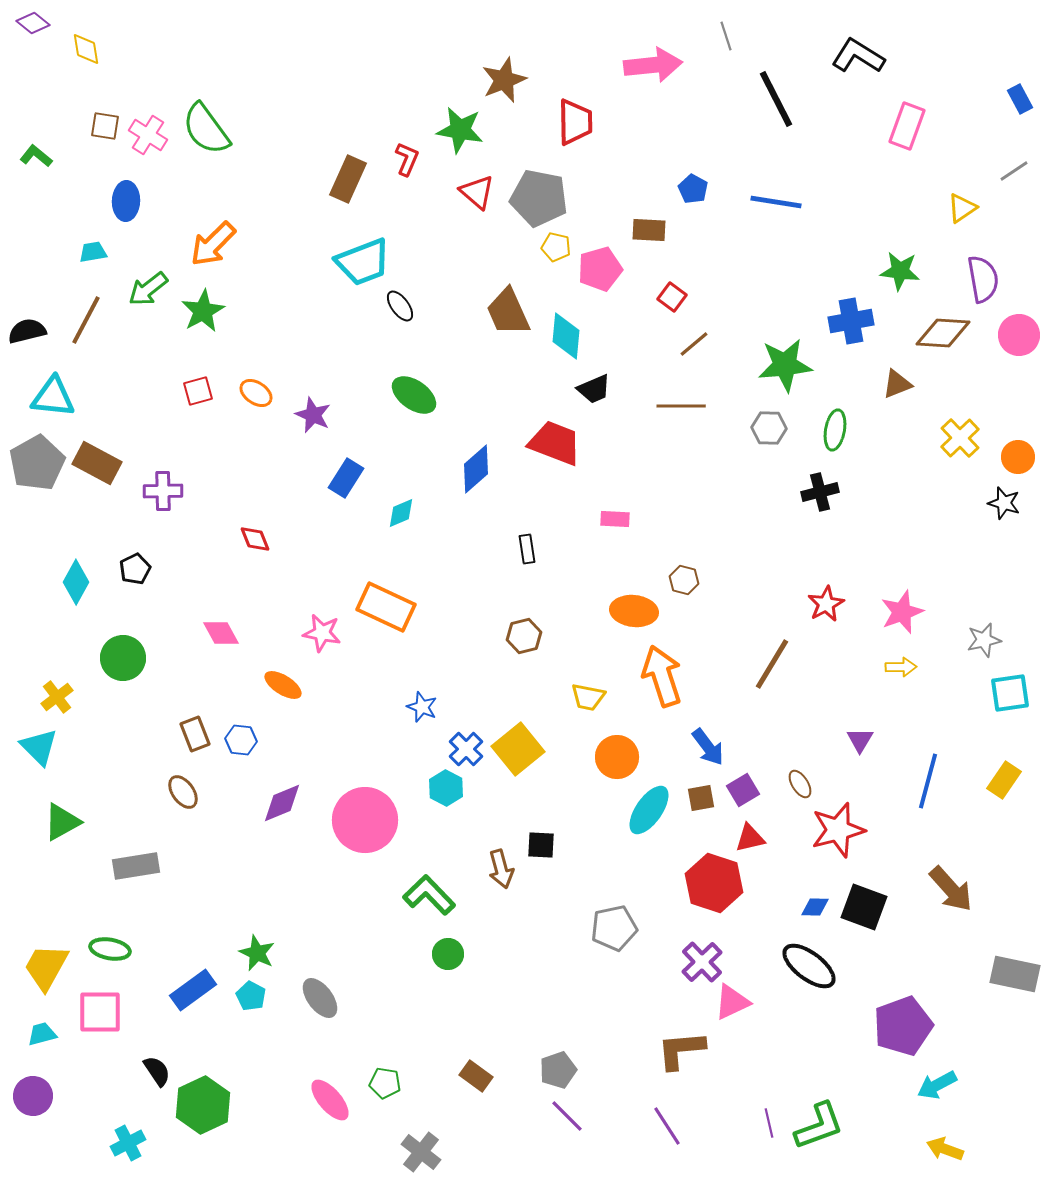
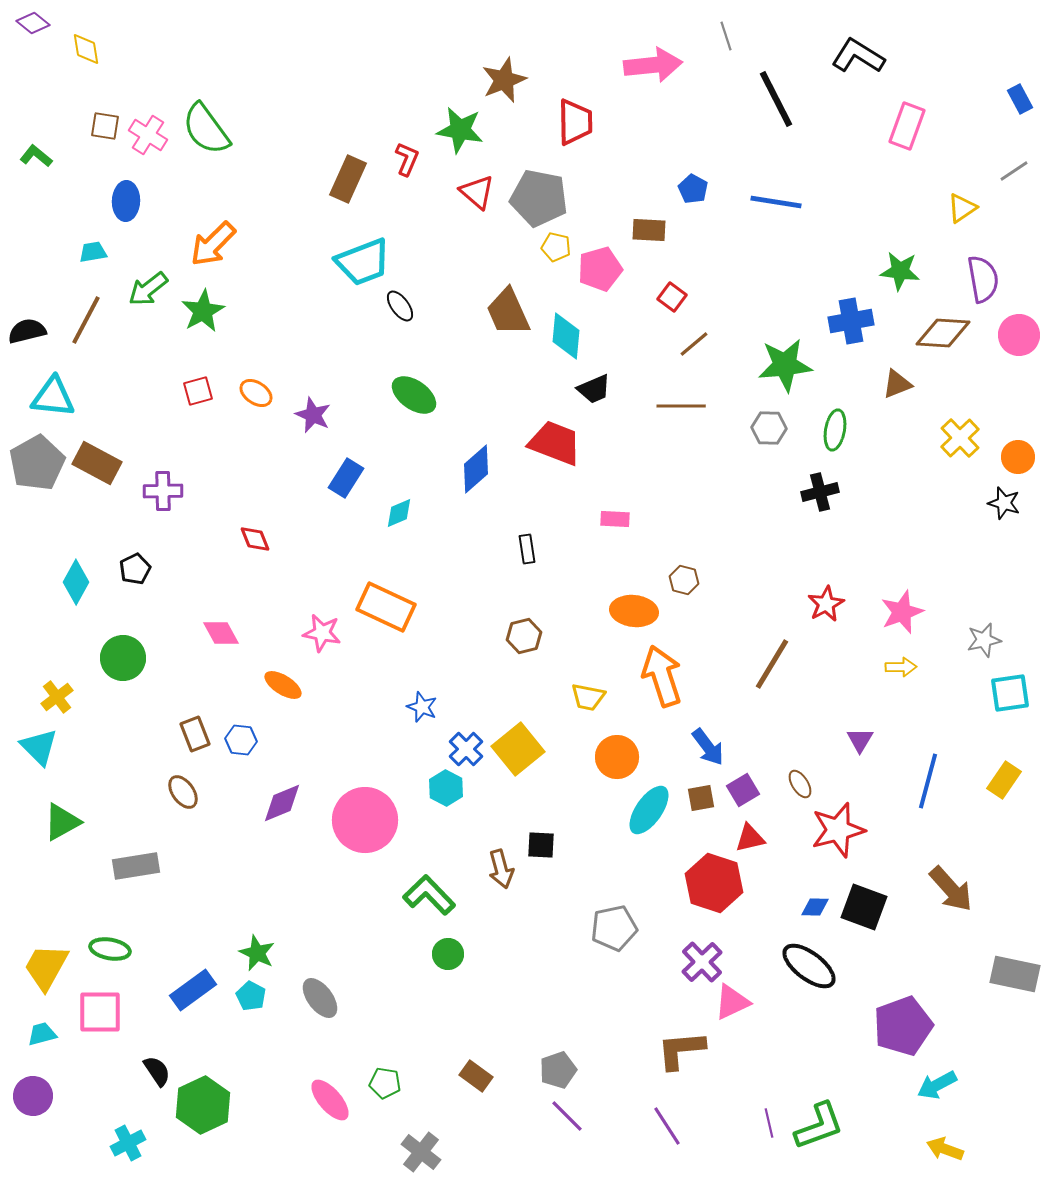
cyan diamond at (401, 513): moved 2 px left
